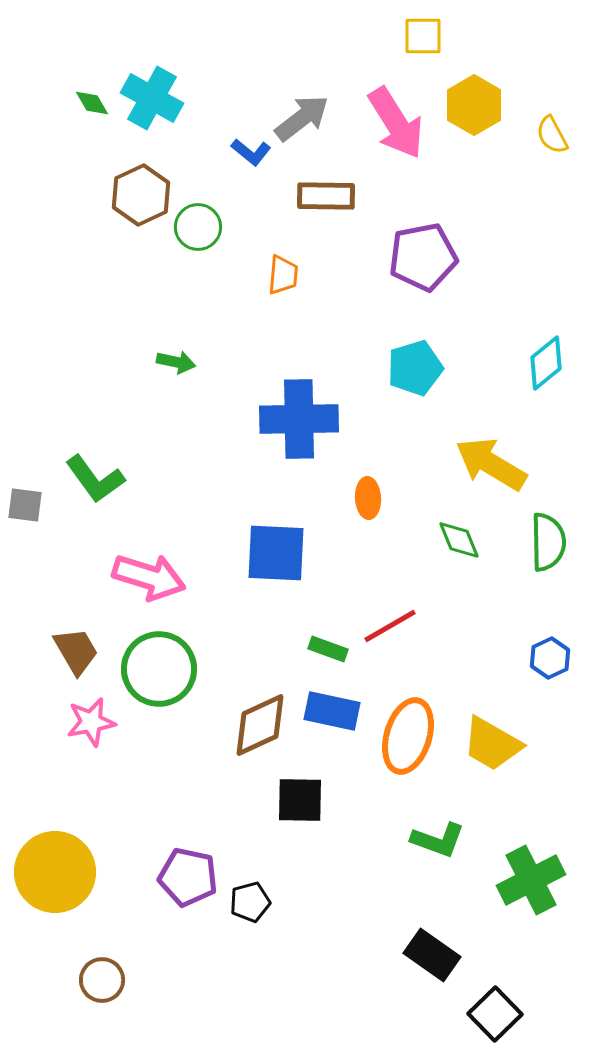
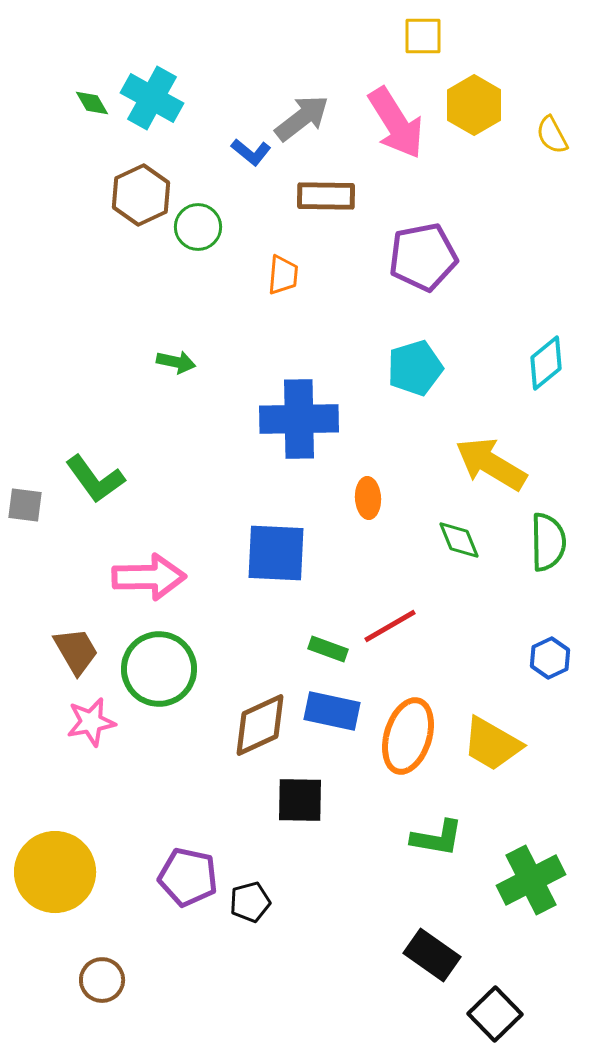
pink arrow at (149, 577): rotated 18 degrees counterclockwise
green L-shape at (438, 840): moved 1 px left, 2 px up; rotated 10 degrees counterclockwise
